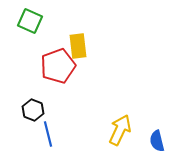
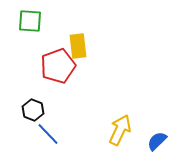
green square: rotated 20 degrees counterclockwise
blue line: rotated 30 degrees counterclockwise
blue semicircle: rotated 60 degrees clockwise
